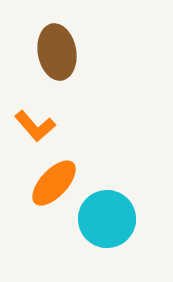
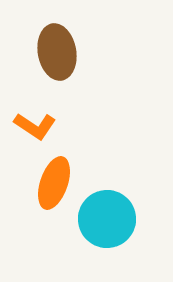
orange L-shape: rotated 15 degrees counterclockwise
orange ellipse: rotated 24 degrees counterclockwise
